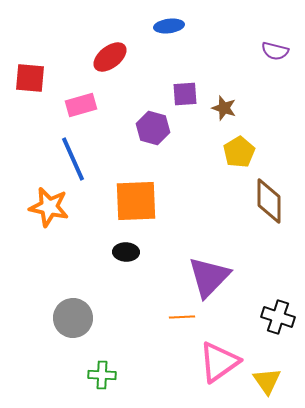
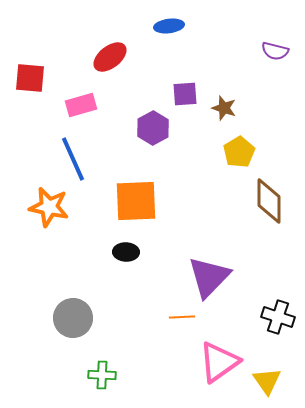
purple hexagon: rotated 16 degrees clockwise
